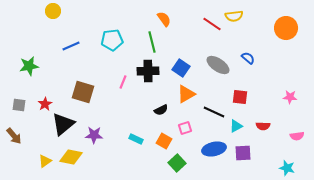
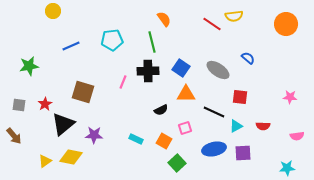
orange circle: moved 4 px up
gray ellipse: moved 5 px down
orange triangle: rotated 30 degrees clockwise
cyan star: rotated 21 degrees counterclockwise
